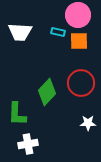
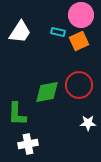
pink circle: moved 3 px right
white trapezoid: rotated 60 degrees counterclockwise
orange square: rotated 24 degrees counterclockwise
red circle: moved 2 px left, 2 px down
green diamond: rotated 36 degrees clockwise
